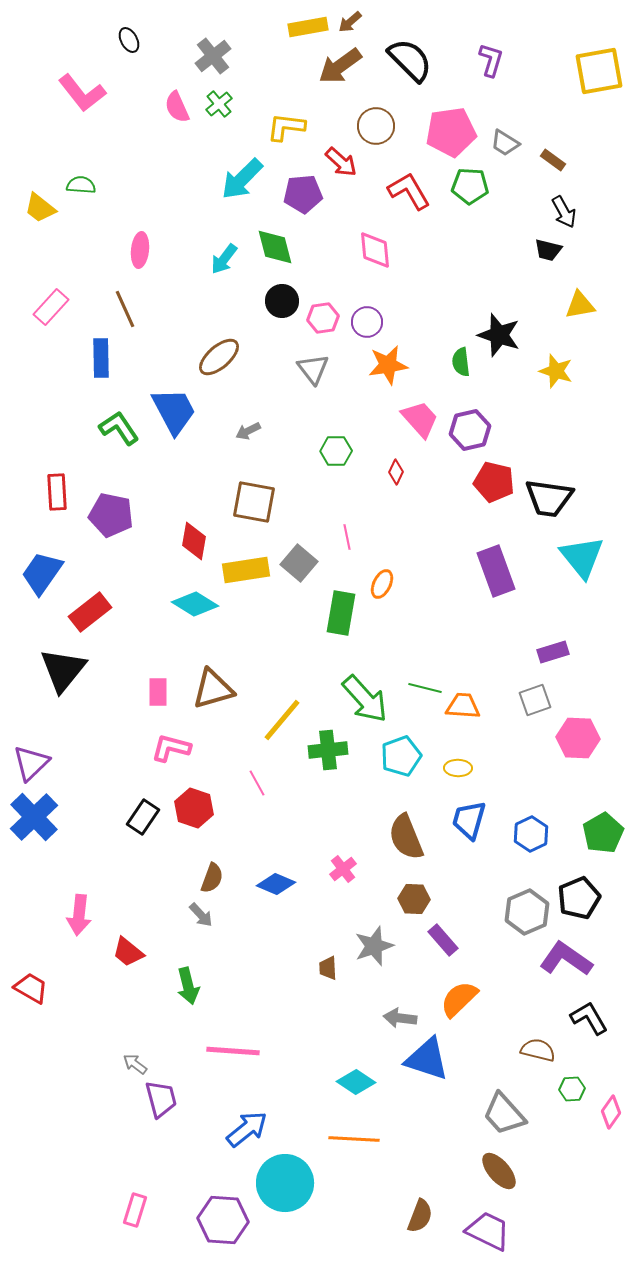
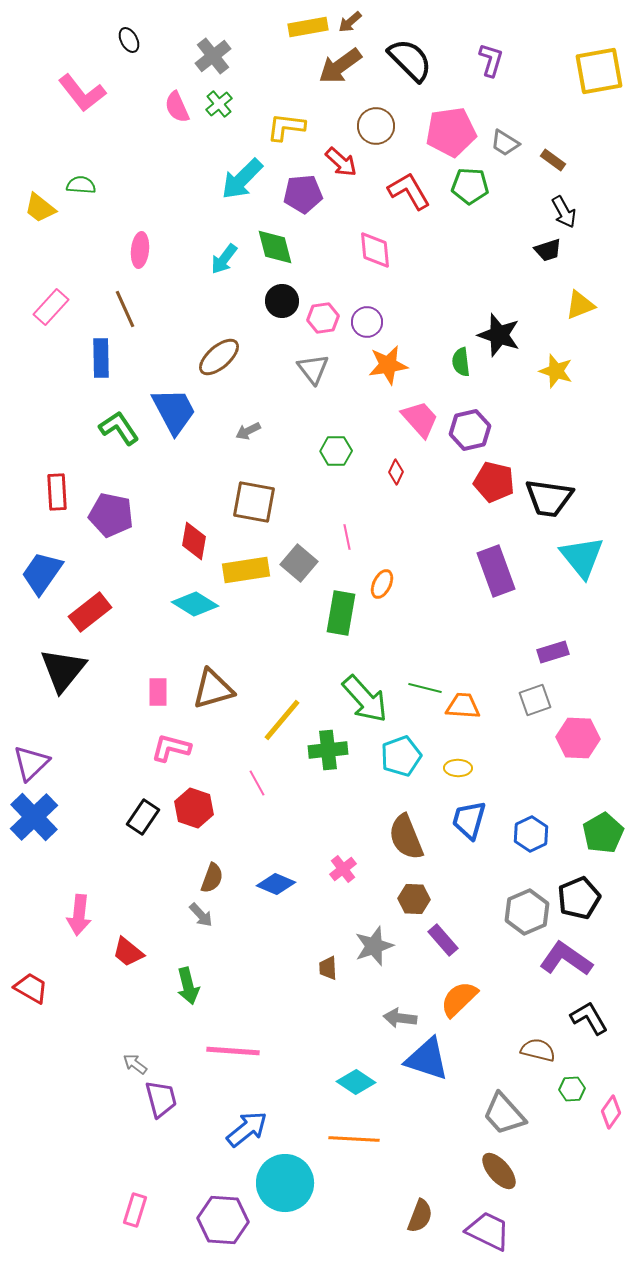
black trapezoid at (548, 250): rotated 32 degrees counterclockwise
yellow triangle at (580, 305): rotated 12 degrees counterclockwise
